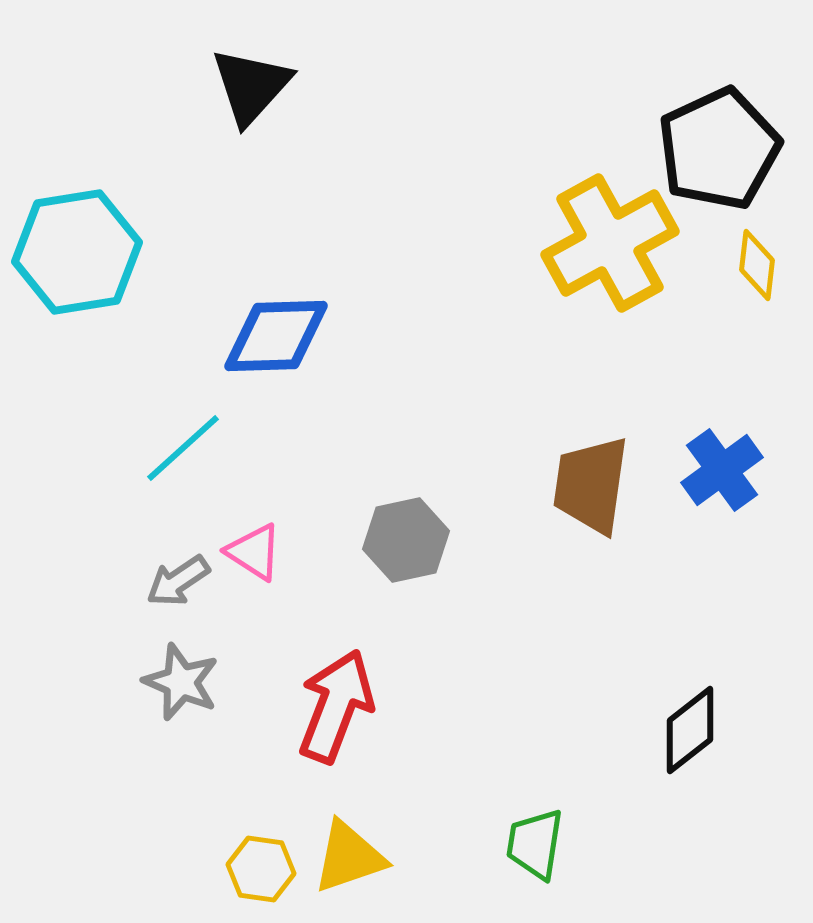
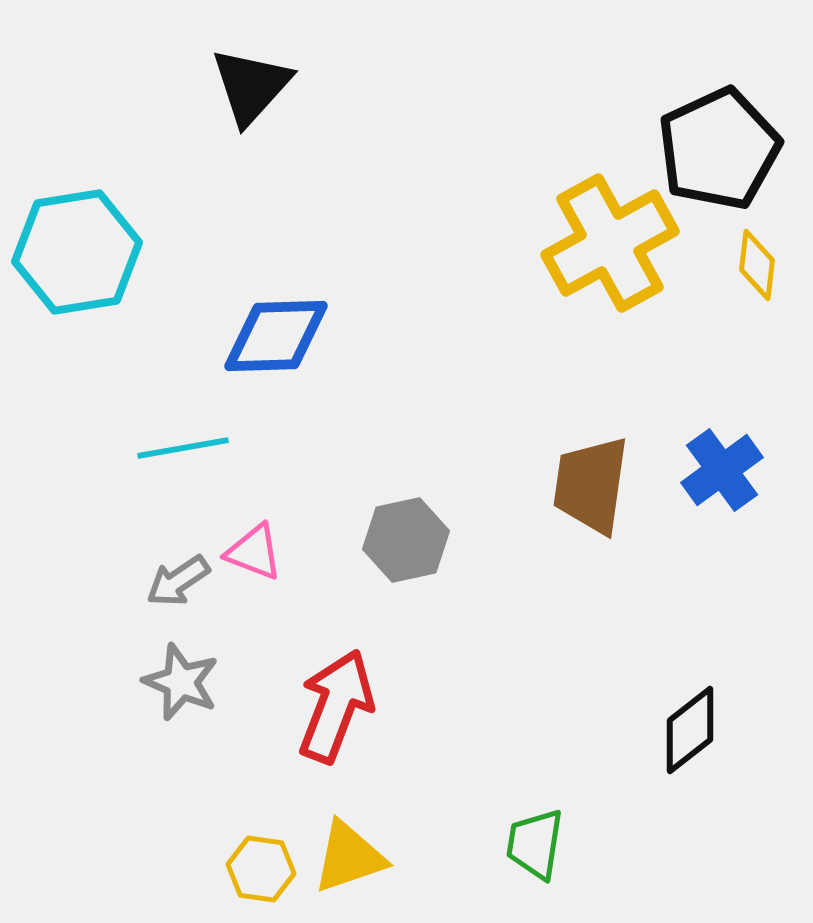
cyan line: rotated 32 degrees clockwise
pink triangle: rotated 12 degrees counterclockwise
